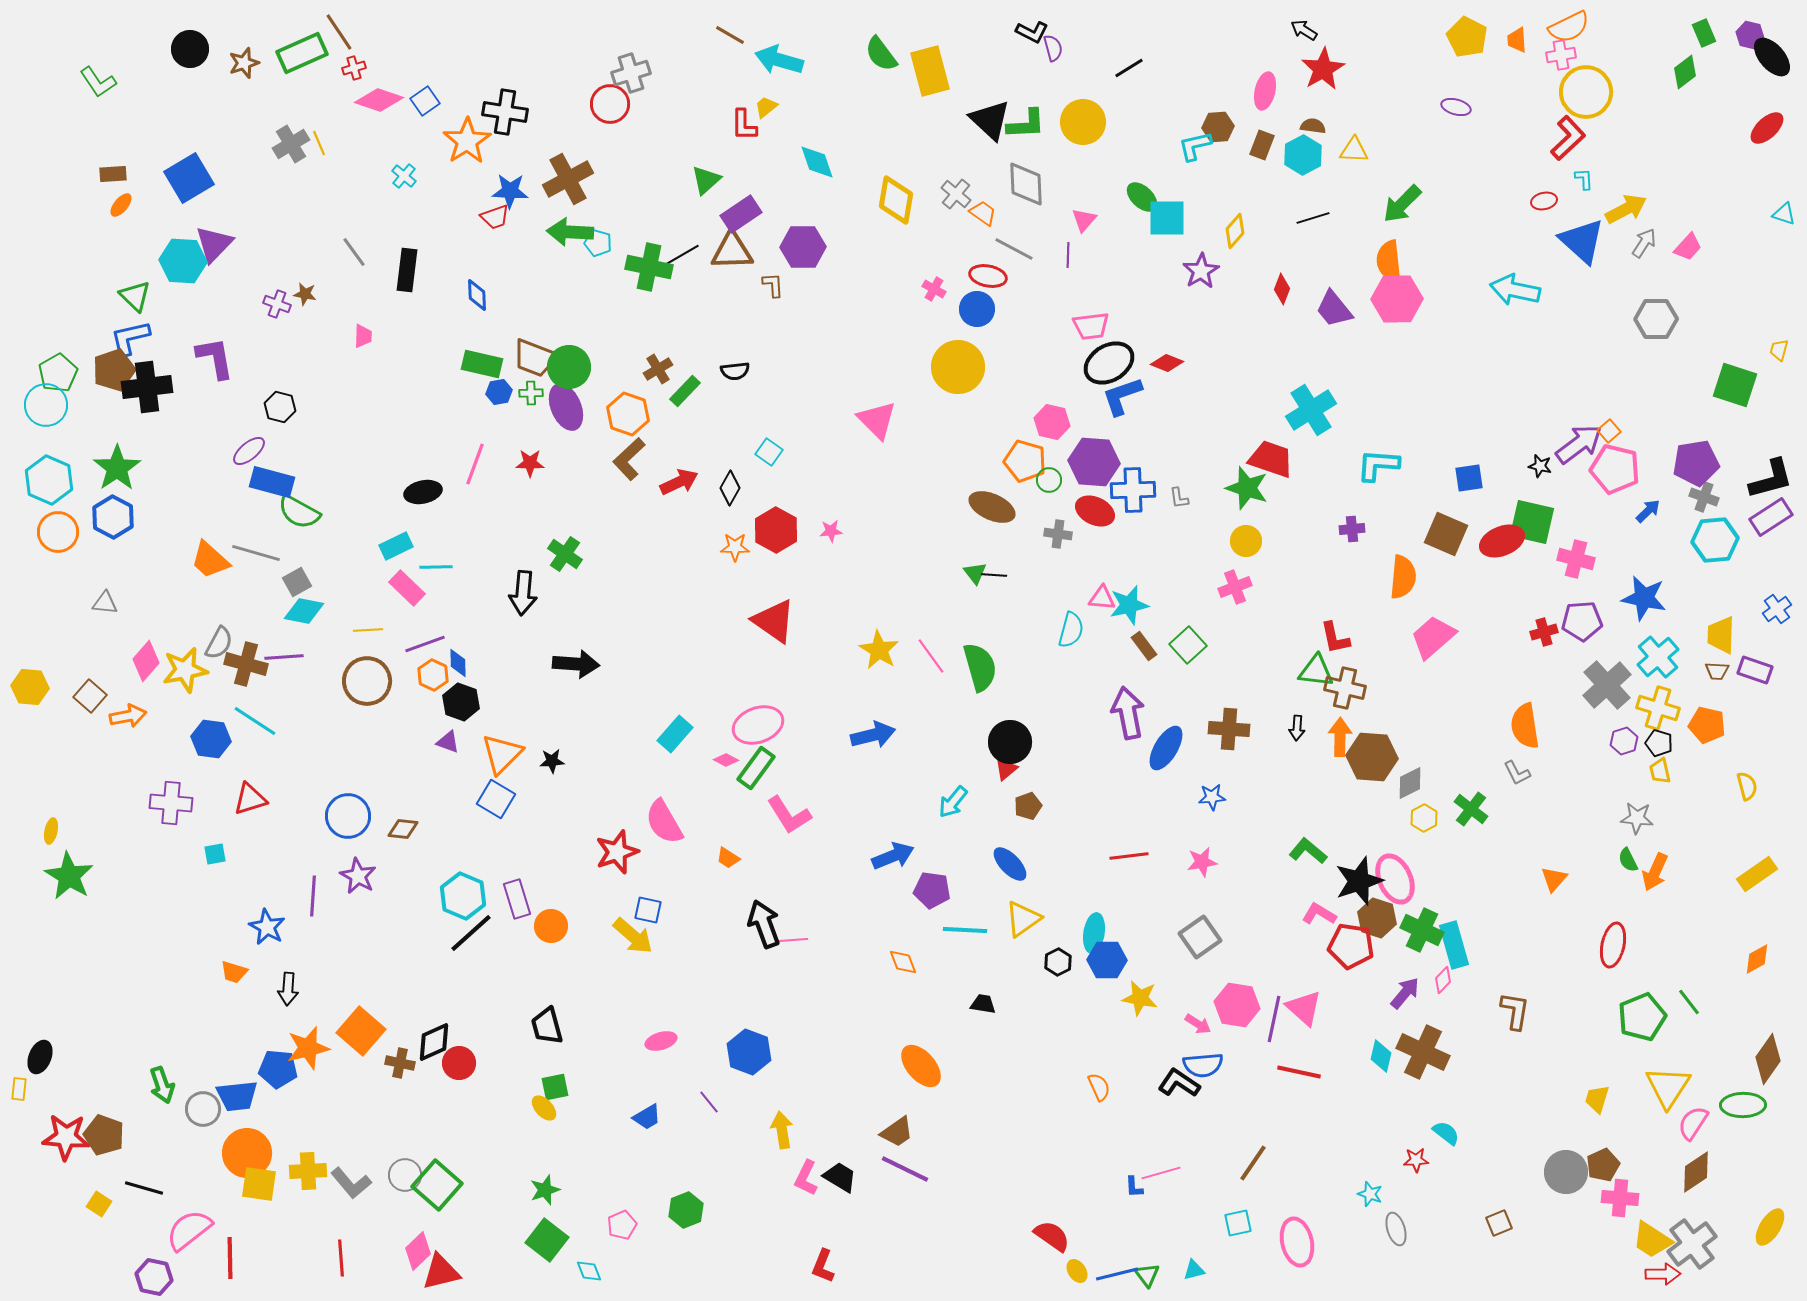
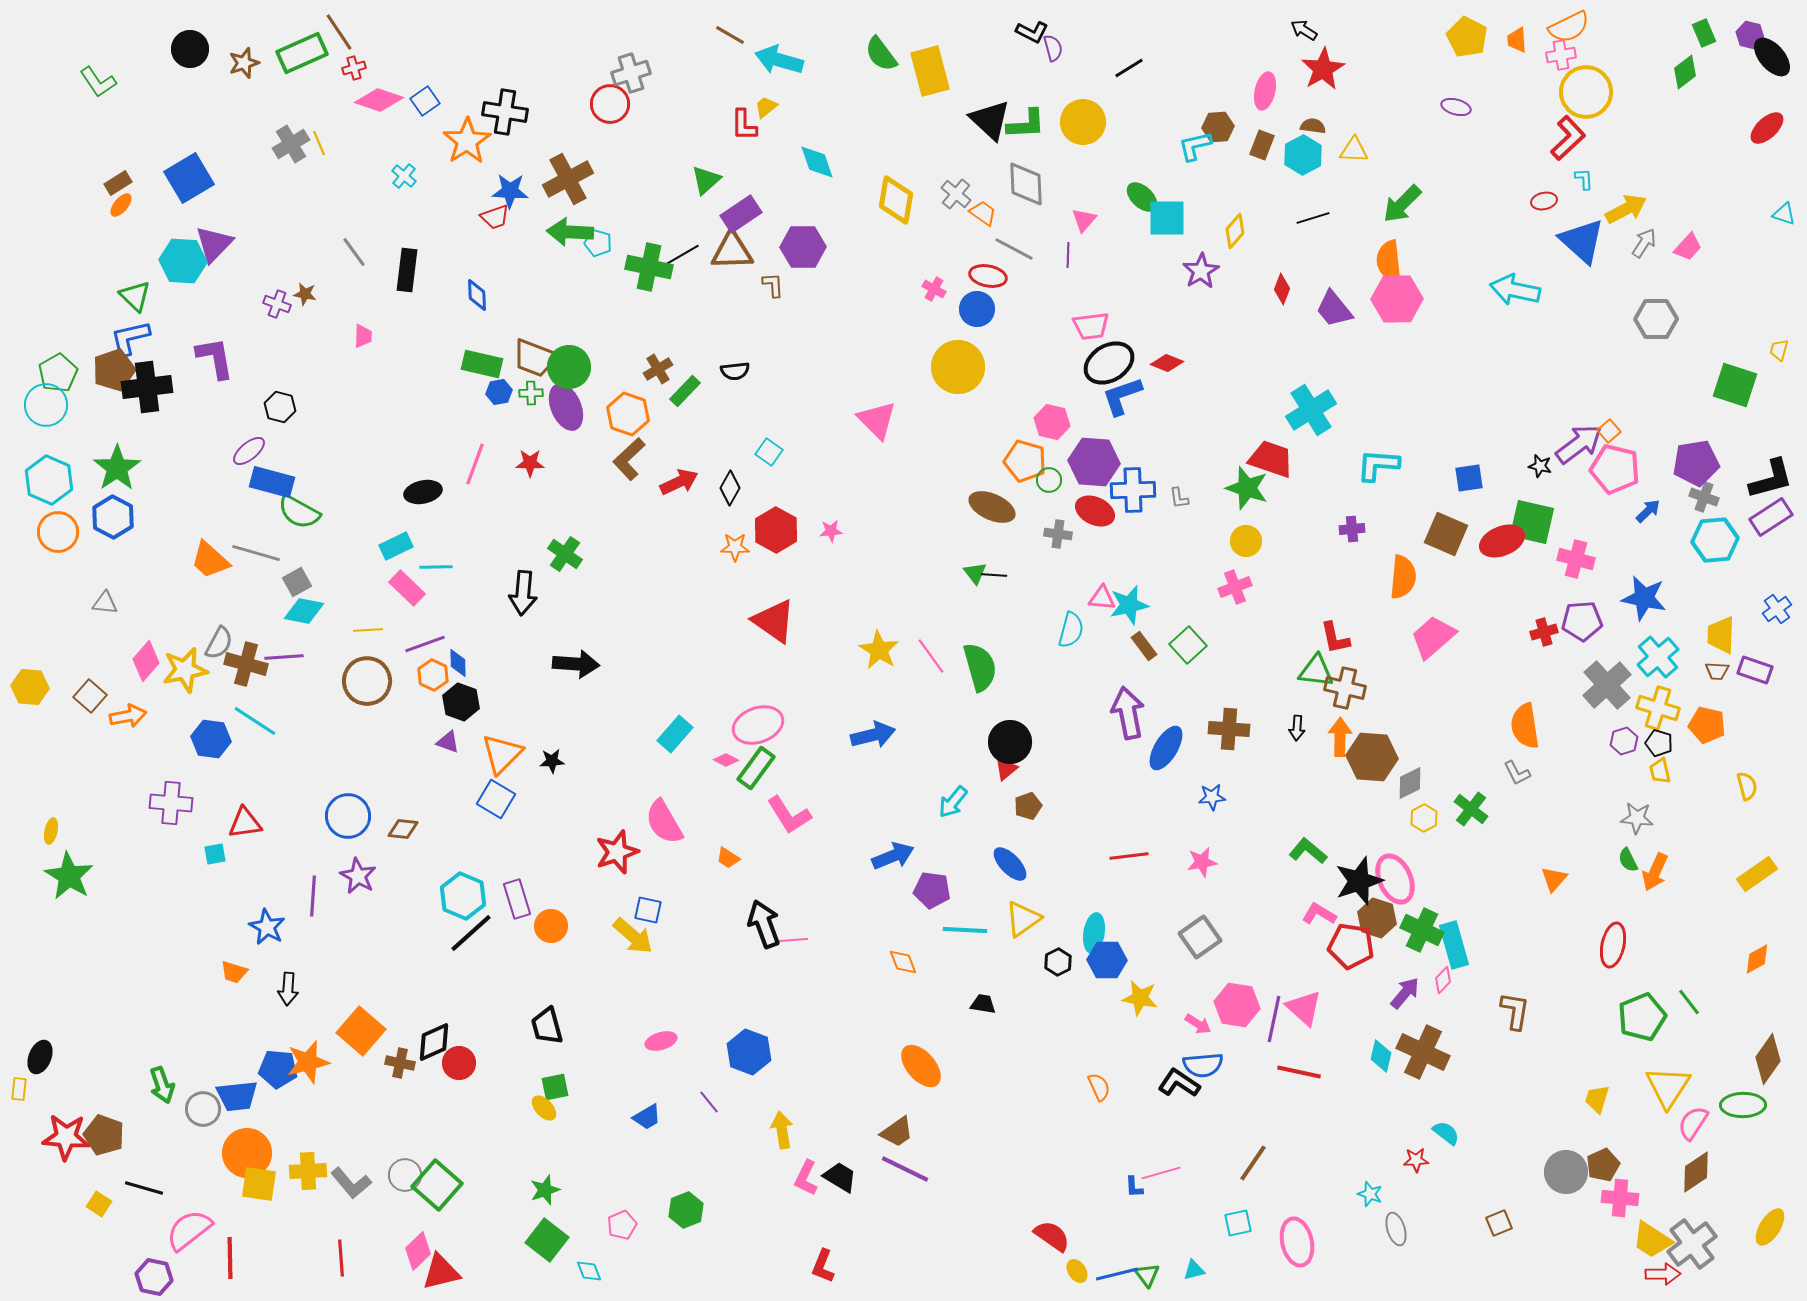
brown rectangle at (113, 174): moved 5 px right, 9 px down; rotated 28 degrees counterclockwise
red triangle at (250, 799): moved 5 px left, 24 px down; rotated 9 degrees clockwise
orange star at (308, 1048): moved 14 px down
